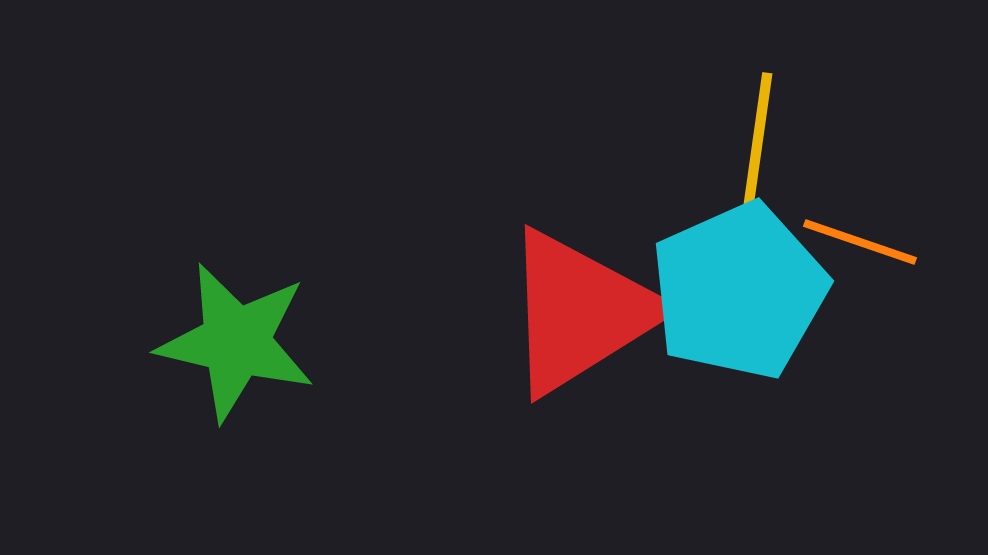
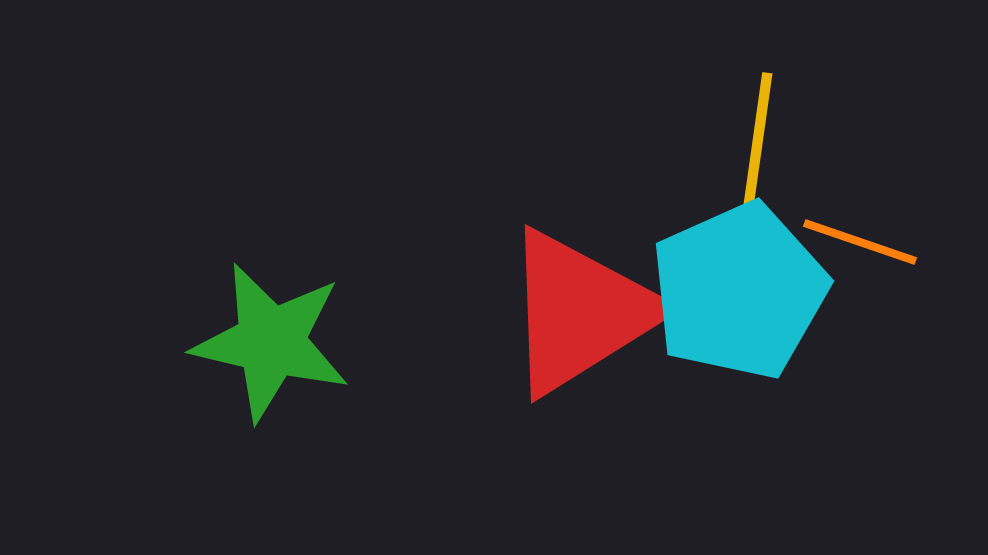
green star: moved 35 px right
